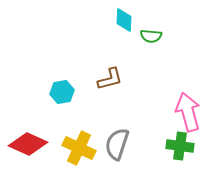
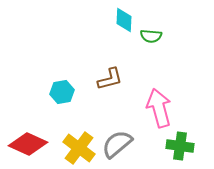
pink arrow: moved 29 px left, 4 px up
gray semicircle: rotated 32 degrees clockwise
yellow cross: rotated 12 degrees clockwise
